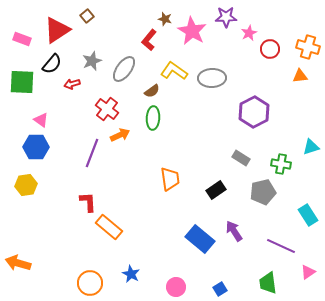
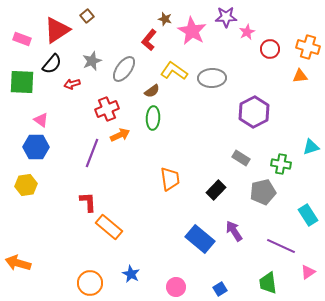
pink star at (249, 33): moved 2 px left, 1 px up
red cross at (107, 109): rotated 30 degrees clockwise
black rectangle at (216, 190): rotated 12 degrees counterclockwise
